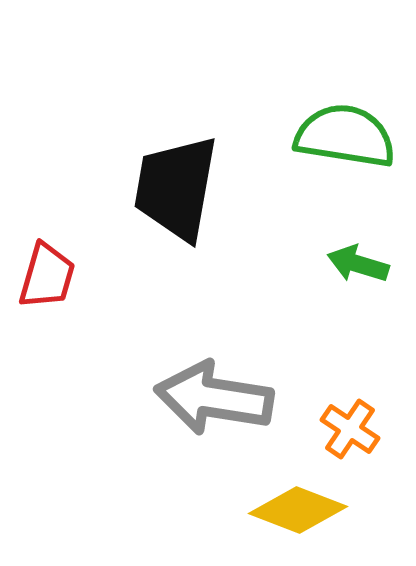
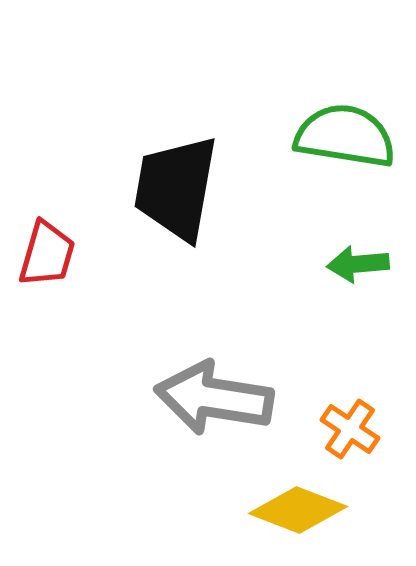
green arrow: rotated 22 degrees counterclockwise
red trapezoid: moved 22 px up
